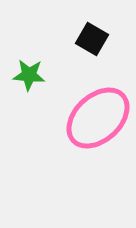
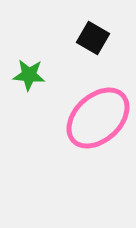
black square: moved 1 px right, 1 px up
